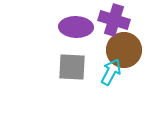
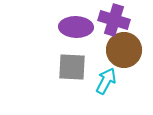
cyan arrow: moved 5 px left, 9 px down
